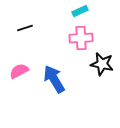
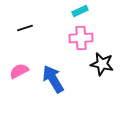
blue arrow: moved 1 px left
